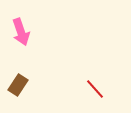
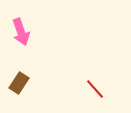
brown rectangle: moved 1 px right, 2 px up
